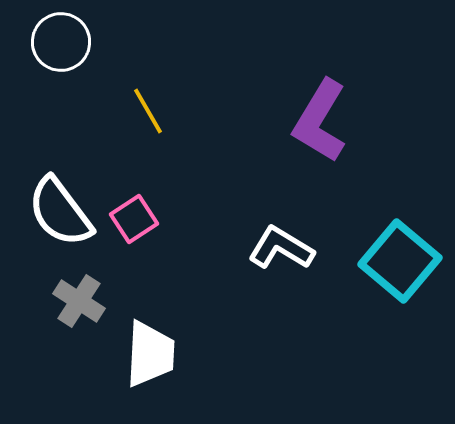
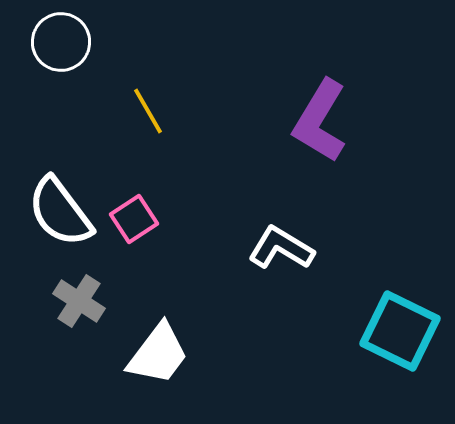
cyan square: moved 70 px down; rotated 14 degrees counterclockwise
white trapezoid: moved 8 px right; rotated 34 degrees clockwise
